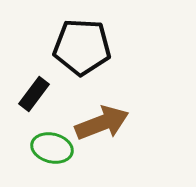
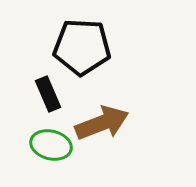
black rectangle: moved 14 px right; rotated 60 degrees counterclockwise
green ellipse: moved 1 px left, 3 px up
